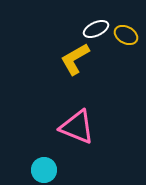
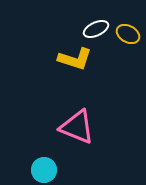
yellow ellipse: moved 2 px right, 1 px up
yellow L-shape: rotated 132 degrees counterclockwise
